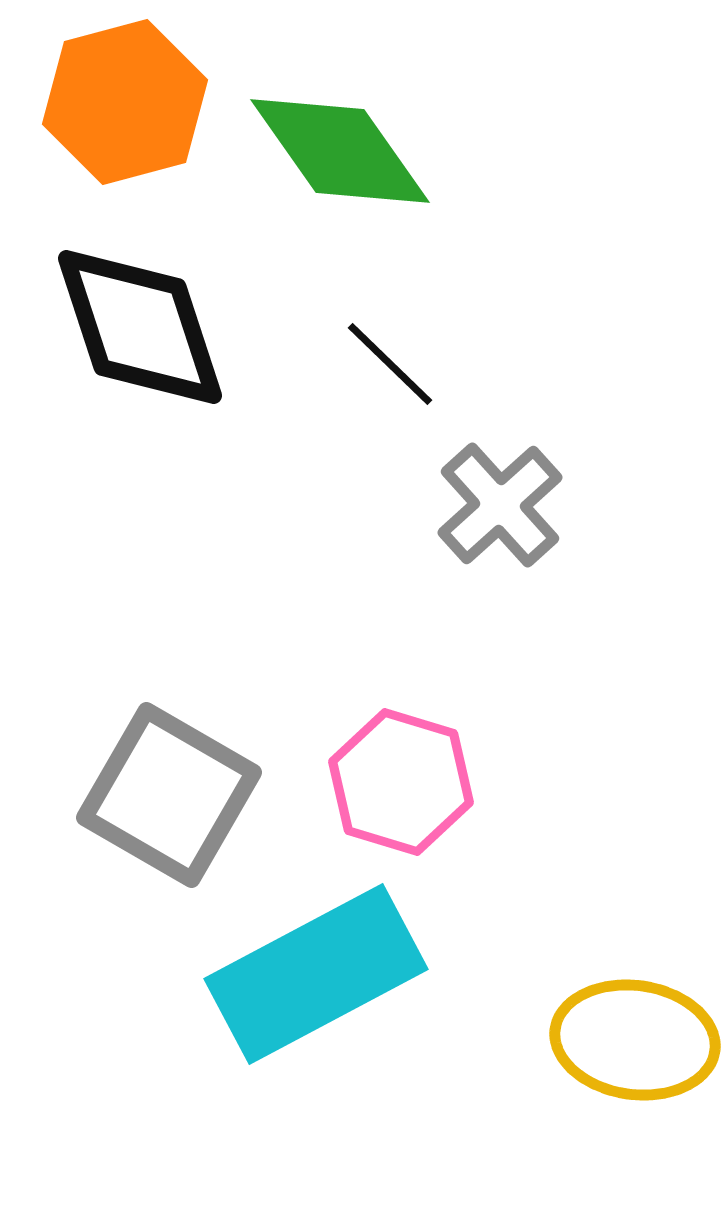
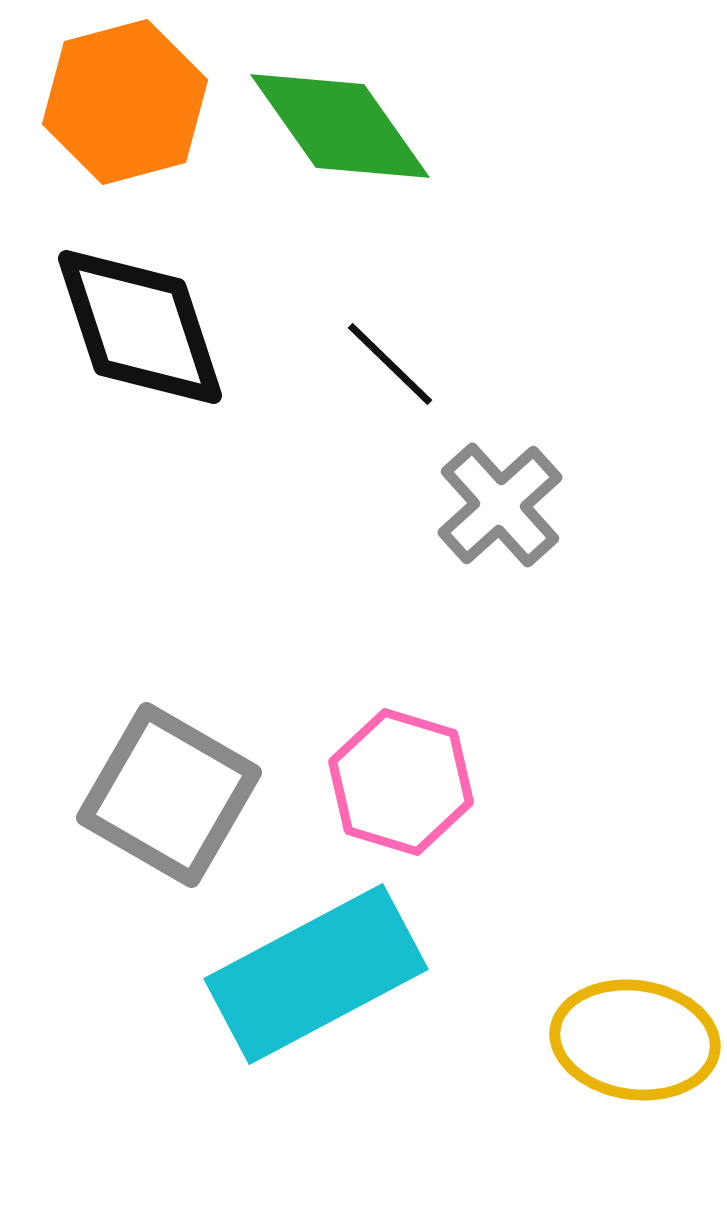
green diamond: moved 25 px up
